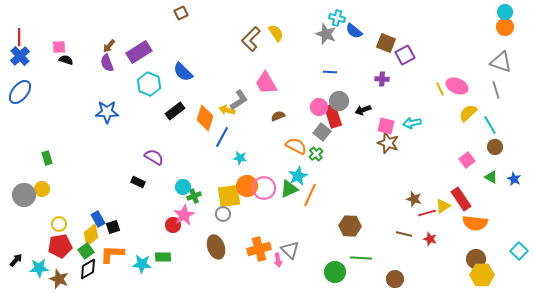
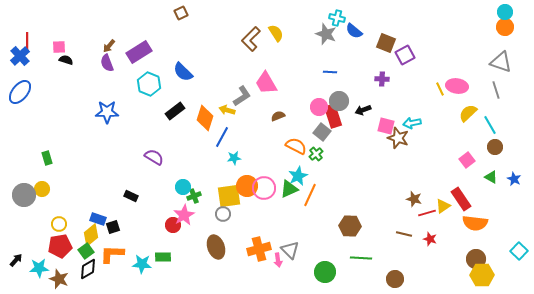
red line at (19, 37): moved 8 px right, 4 px down
pink ellipse at (457, 86): rotated 15 degrees counterclockwise
gray L-shape at (239, 100): moved 3 px right, 4 px up
brown star at (388, 143): moved 10 px right, 5 px up
cyan star at (240, 158): moved 6 px left; rotated 16 degrees counterclockwise
black rectangle at (138, 182): moved 7 px left, 14 px down
blue rectangle at (98, 219): rotated 42 degrees counterclockwise
green circle at (335, 272): moved 10 px left
